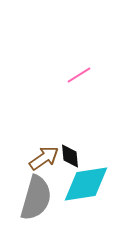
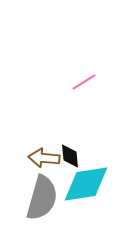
pink line: moved 5 px right, 7 px down
brown arrow: rotated 140 degrees counterclockwise
gray semicircle: moved 6 px right
